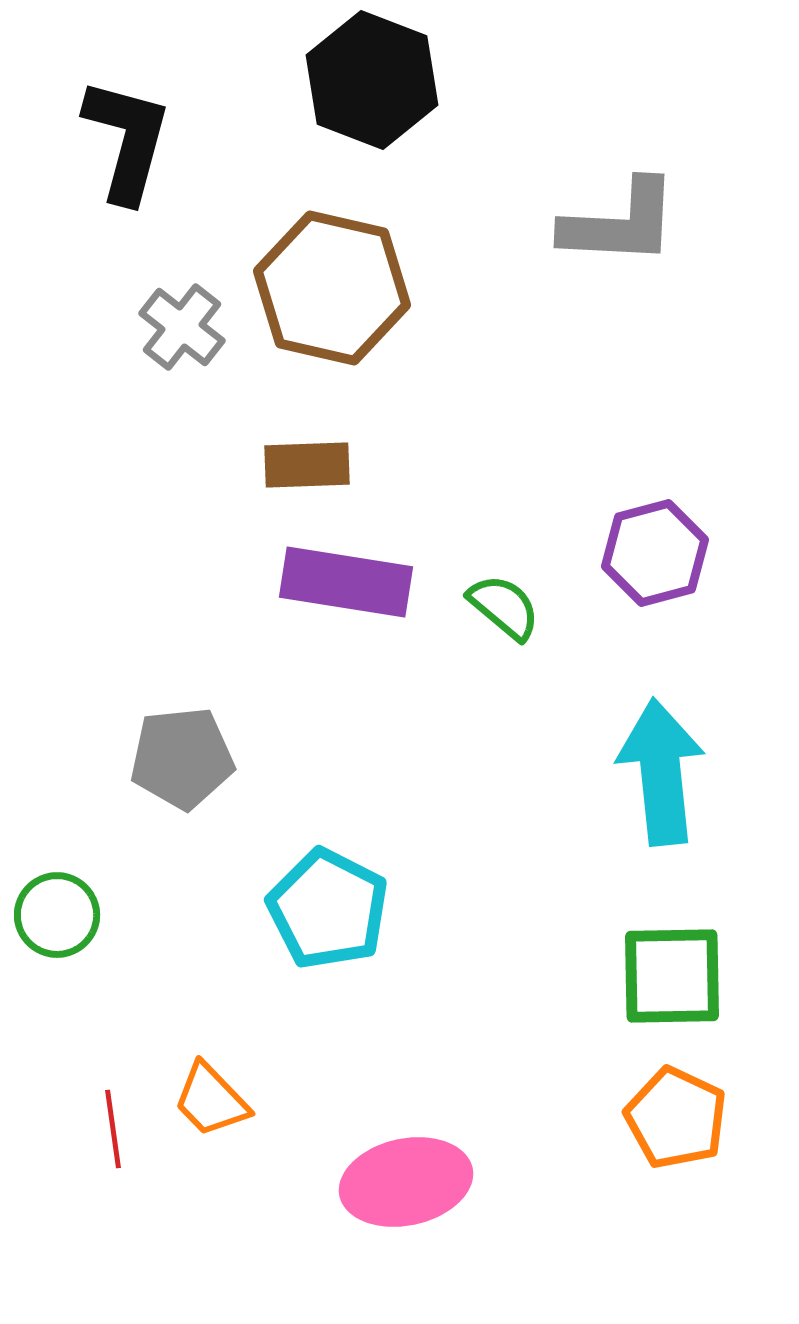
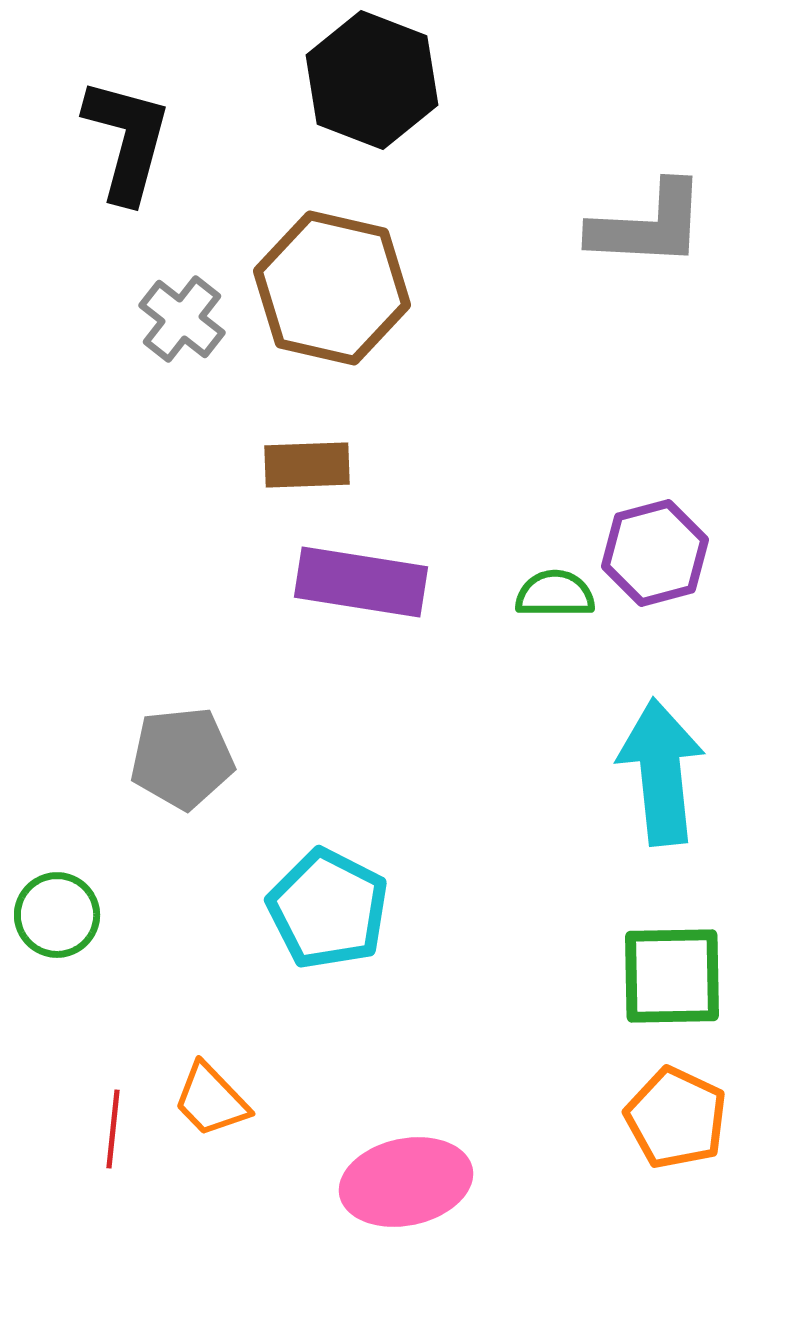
gray L-shape: moved 28 px right, 2 px down
gray cross: moved 8 px up
purple rectangle: moved 15 px right
green semicircle: moved 51 px right, 13 px up; rotated 40 degrees counterclockwise
red line: rotated 14 degrees clockwise
